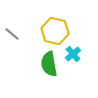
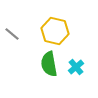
cyan cross: moved 3 px right, 13 px down
